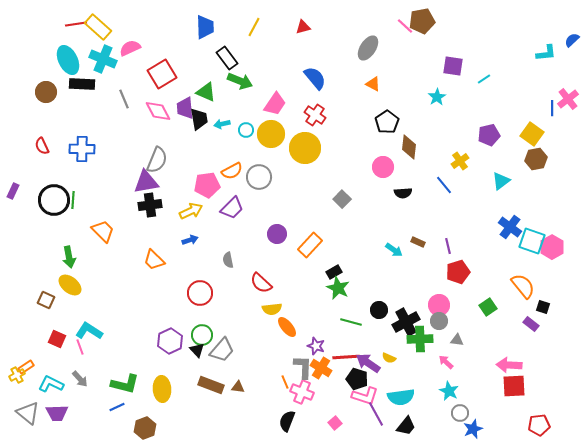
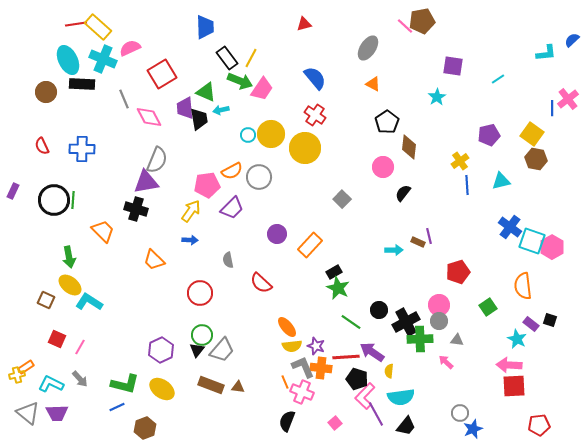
yellow line at (254, 27): moved 3 px left, 31 px down
red triangle at (303, 27): moved 1 px right, 3 px up
cyan line at (484, 79): moved 14 px right
pink trapezoid at (275, 104): moved 13 px left, 15 px up
pink diamond at (158, 111): moved 9 px left, 6 px down
cyan arrow at (222, 124): moved 1 px left, 14 px up
cyan circle at (246, 130): moved 2 px right, 5 px down
brown hexagon at (536, 159): rotated 20 degrees clockwise
cyan triangle at (501, 181): rotated 24 degrees clockwise
blue line at (444, 185): moved 23 px right; rotated 36 degrees clockwise
black semicircle at (403, 193): rotated 132 degrees clockwise
black cross at (150, 205): moved 14 px left, 4 px down; rotated 25 degrees clockwise
yellow arrow at (191, 211): rotated 30 degrees counterclockwise
blue arrow at (190, 240): rotated 21 degrees clockwise
purple line at (448, 246): moved 19 px left, 10 px up
cyan arrow at (394, 250): rotated 36 degrees counterclockwise
orange semicircle at (523, 286): rotated 148 degrees counterclockwise
black square at (543, 307): moved 7 px right, 13 px down
yellow semicircle at (272, 309): moved 20 px right, 37 px down
green line at (351, 322): rotated 20 degrees clockwise
cyan L-shape at (89, 331): moved 29 px up
purple hexagon at (170, 341): moved 9 px left, 9 px down
pink line at (80, 347): rotated 49 degrees clockwise
black triangle at (197, 350): rotated 21 degrees clockwise
yellow semicircle at (389, 358): moved 13 px down; rotated 72 degrees clockwise
purple arrow at (368, 363): moved 4 px right, 11 px up
gray L-shape at (303, 367): rotated 25 degrees counterclockwise
orange cross at (321, 368): rotated 25 degrees counterclockwise
yellow cross at (17, 375): rotated 14 degrees clockwise
yellow ellipse at (162, 389): rotated 50 degrees counterclockwise
cyan star at (449, 391): moved 68 px right, 52 px up
pink L-shape at (365, 396): rotated 116 degrees clockwise
